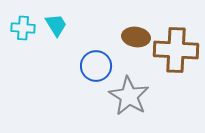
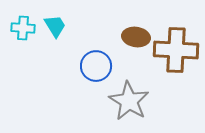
cyan trapezoid: moved 1 px left, 1 px down
gray star: moved 5 px down
